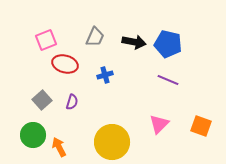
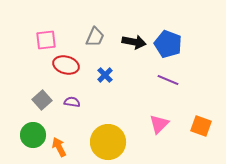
pink square: rotated 15 degrees clockwise
blue pentagon: rotated 8 degrees clockwise
red ellipse: moved 1 px right, 1 px down
blue cross: rotated 28 degrees counterclockwise
purple semicircle: rotated 98 degrees counterclockwise
yellow circle: moved 4 px left
